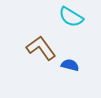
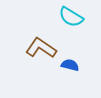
brown L-shape: rotated 20 degrees counterclockwise
